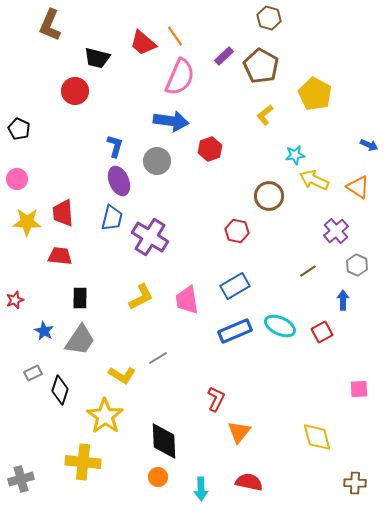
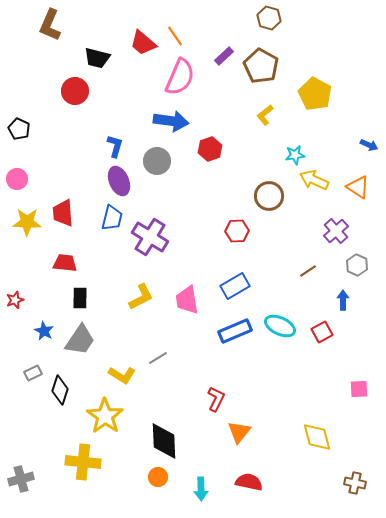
red hexagon at (237, 231): rotated 15 degrees counterclockwise
red trapezoid at (60, 256): moved 5 px right, 7 px down
brown cross at (355, 483): rotated 10 degrees clockwise
